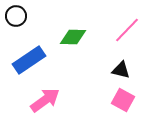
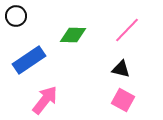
green diamond: moved 2 px up
black triangle: moved 1 px up
pink arrow: rotated 16 degrees counterclockwise
